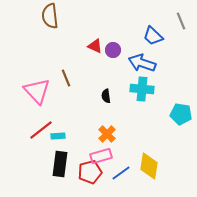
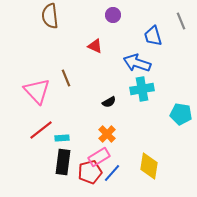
blue trapezoid: rotated 30 degrees clockwise
purple circle: moved 35 px up
blue arrow: moved 5 px left
cyan cross: rotated 15 degrees counterclockwise
black semicircle: moved 3 px right, 6 px down; rotated 112 degrees counterclockwise
cyan rectangle: moved 4 px right, 2 px down
pink rectangle: moved 2 px left, 1 px down; rotated 15 degrees counterclockwise
black rectangle: moved 3 px right, 2 px up
blue line: moved 9 px left; rotated 12 degrees counterclockwise
